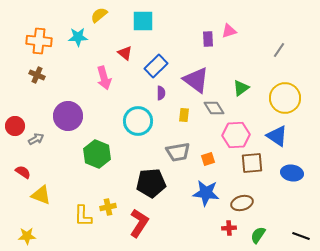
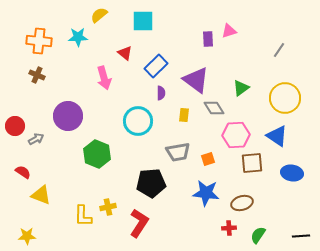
black line: rotated 24 degrees counterclockwise
